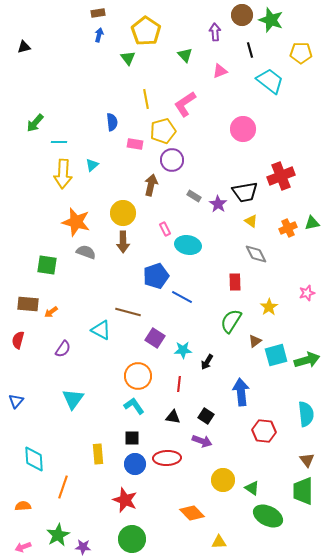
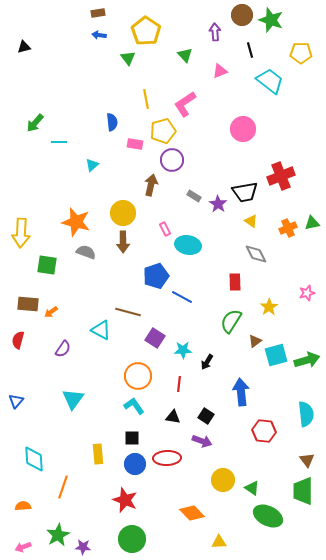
blue arrow at (99, 35): rotated 96 degrees counterclockwise
yellow arrow at (63, 174): moved 42 px left, 59 px down
